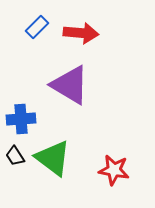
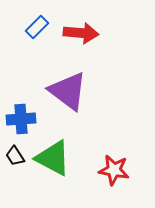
purple triangle: moved 2 px left, 6 px down; rotated 6 degrees clockwise
green triangle: rotated 9 degrees counterclockwise
